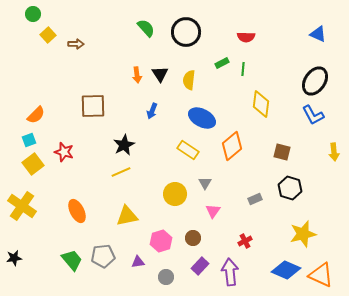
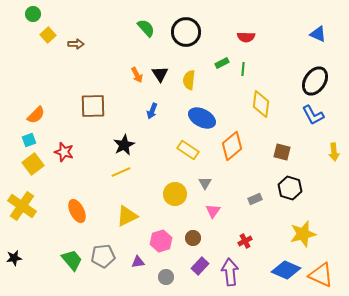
orange arrow at (137, 75): rotated 21 degrees counterclockwise
yellow triangle at (127, 216): rotated 15 degrees counterclockwise
